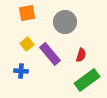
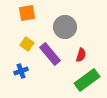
gray circle: moved 5 px down
yellow square: rotated 16 degrees counterclockwise
blue cross: rotated 24 degrees counterclockwise
